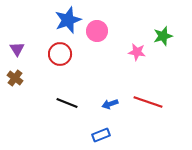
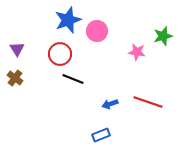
black line: moved 6 px right, 24 px up
